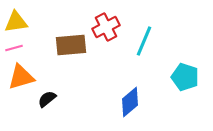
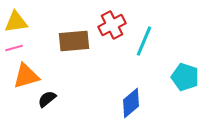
red cross: moved 6 px right, 2 px up
brown rectangle: moved 3 px right, 4 px up
orange triangle: moved 5 px right, 1 px up
blue diamond: moved 1 px right, 1 px down
